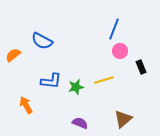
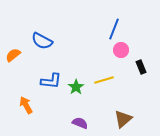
pink circle: moved 1 px right, 1 px up
green star: rotated 21 degrees counterclockwise
